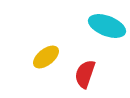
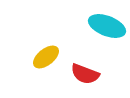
red semicircle: rotated 88 degrees counterclockwise
